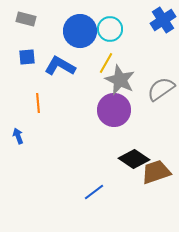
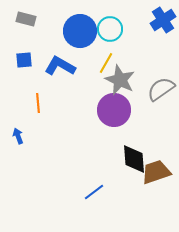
blue square: moved 3 px left, 3 px down
black diamond: rotated 52 degrees clockwise
